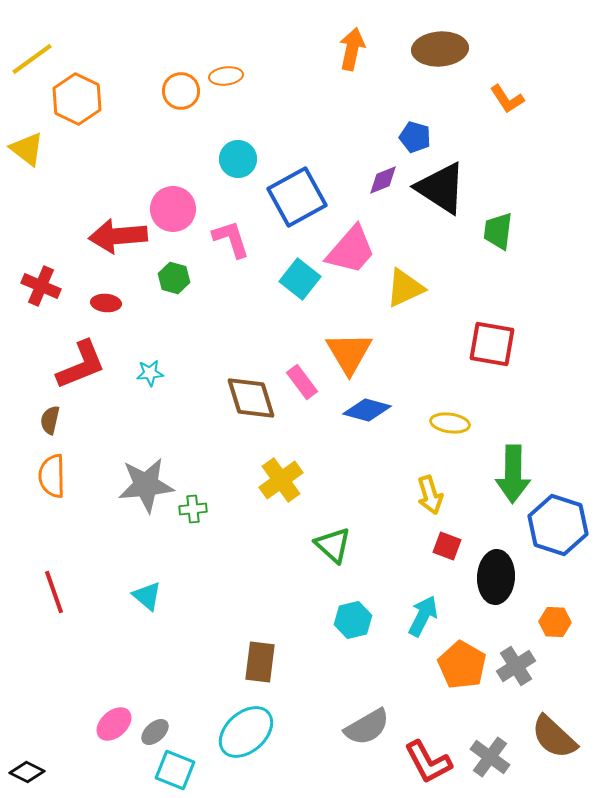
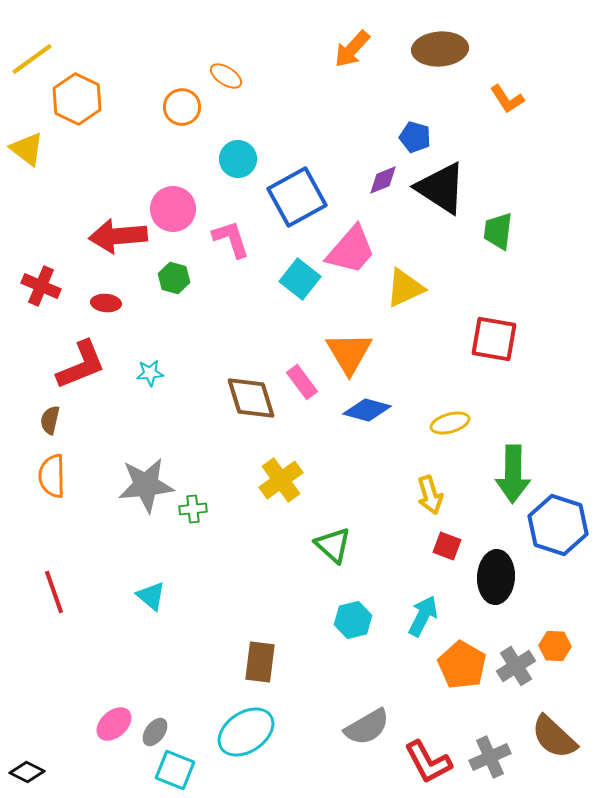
orange arrow at (352, 49): rotated 150 degrees counterclockwise
orange ellipse at (226, 76): rotated 40 degrees clockwise
orange circle at (181, 91): moved 1 px right, 16 px down
red square at (492, 344): moved 2 px right, 5 px up
yellow ellipse at (450, 423): rotated 24 degrees counterclockwise
cyan triangle at (147, 596): moved 4 px right
orange hexagon at (555, 622): moved 24 px down
gray ellipse at (155, 732): rotated 12 degrees counterclockwise
cyan ellipse at (246, 732): rotated 8 degrees clockwise
gray cross at (490, 757): rotated 30 degrees clockwise
